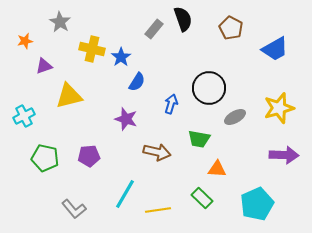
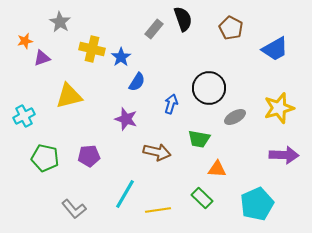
purple triangle: moved 2 px left, 8 px up
